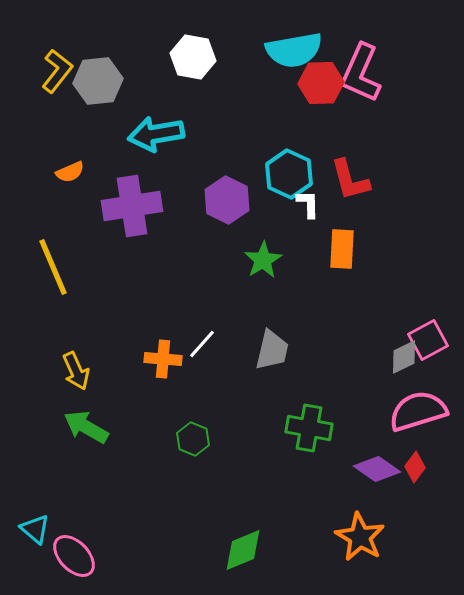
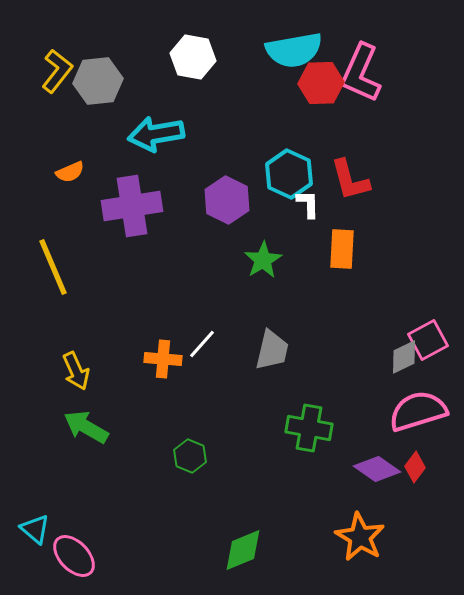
green hexagon: moved 3 px left, 17 px down
